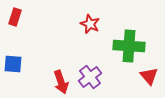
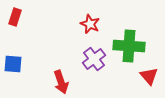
purple cross: moved 4 px right, 18 px up
